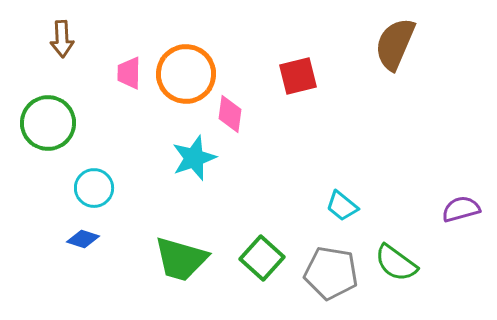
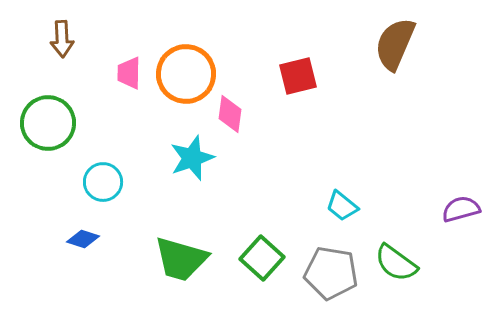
cyan star: moved 2 px left
cyan circle: moved 9 px right, 6 px up
